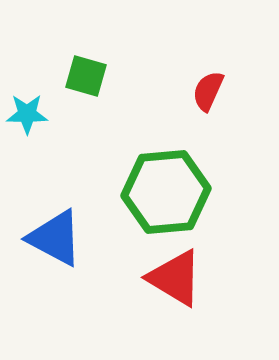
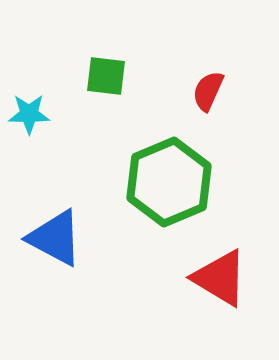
green square: moved 20 px right; rotated 9 degrees counterclockwise
cyan star: moved 2 px right
green hexagon: moved 3 px right, 10 px up; rotated 18 degrees counterclockwise
red triangle: moved 45 px right
